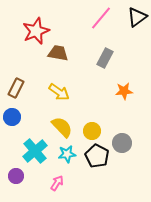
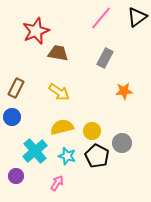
yellow semicircle: rotated 60 degrees counterclockwise
cyan star: moved 2 px down; rotated 24 degrees clockwise
